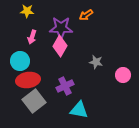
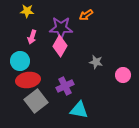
gray square: moved 2 px right
